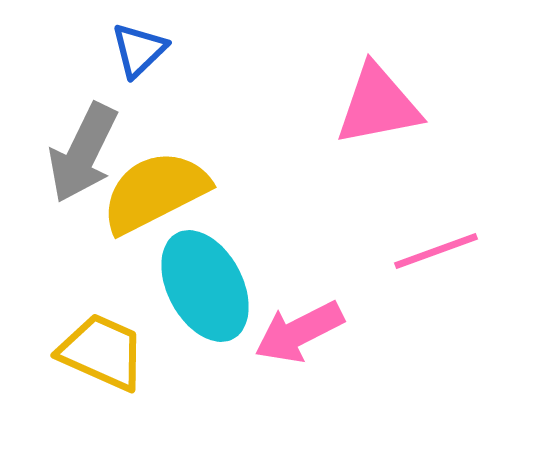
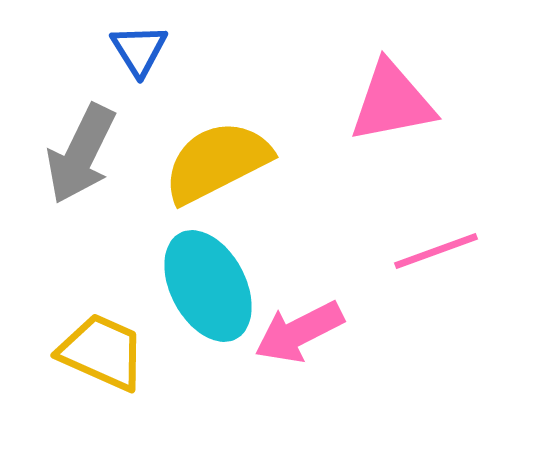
blue triangle: rotated 18 degrees counterclockwise
pink triangle: moved 14 px right, 3 px up
gray arrow: moved 2 px left, 1 px down
yellow semicircle: moved 62 px right, 30 px up
cyan ellipse: moved 3 px right
